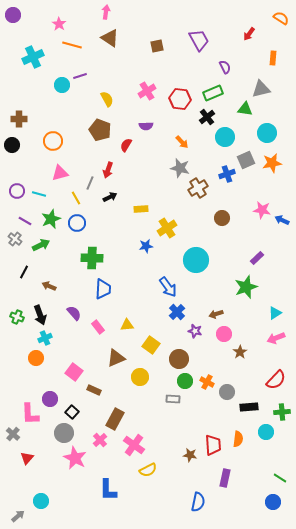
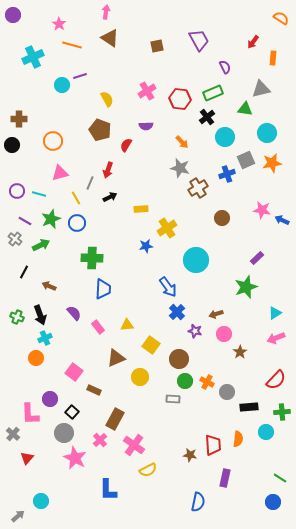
red arrow at (249, 34): moved 4 px right, 8 px down
